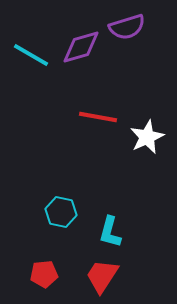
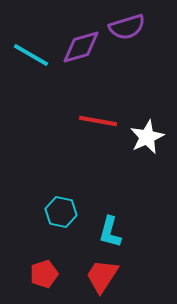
red line: moved 4 px down
red pentagon: rotated 12 degrees counterclockwise
